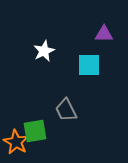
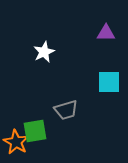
purple triangle: moved 2 px right, 1 px up
white star: moved 1 px down
cyan square: moved 20 px right, 17 px down
gray trapezoid: rotated 80 degrees counterclockwise
